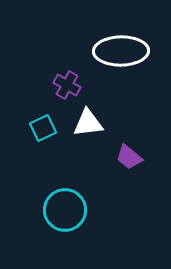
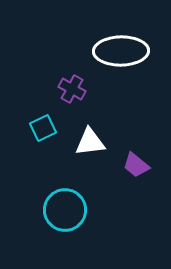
purple cross: moved 5 px right, 4 px down
white triangle: moved 2 px right, 19 px down
purple trapezoid: moved 7 px right, 8 px down
